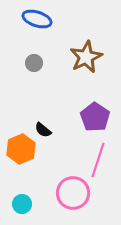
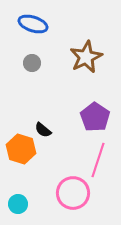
blue ellipse: moved 4 px left, 5 px down
gray circle: moved 2 px left
orange hexagon: rotated 20 degrees counterclockwise
cyan circle: moved 4 px left
